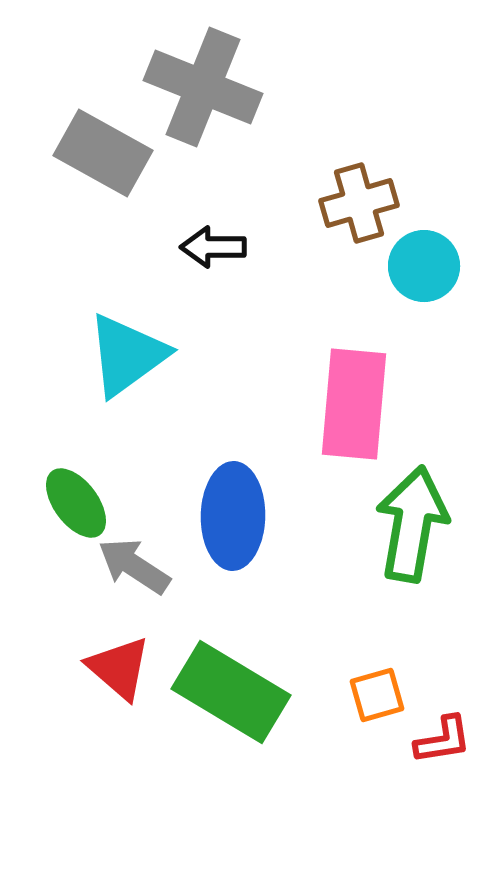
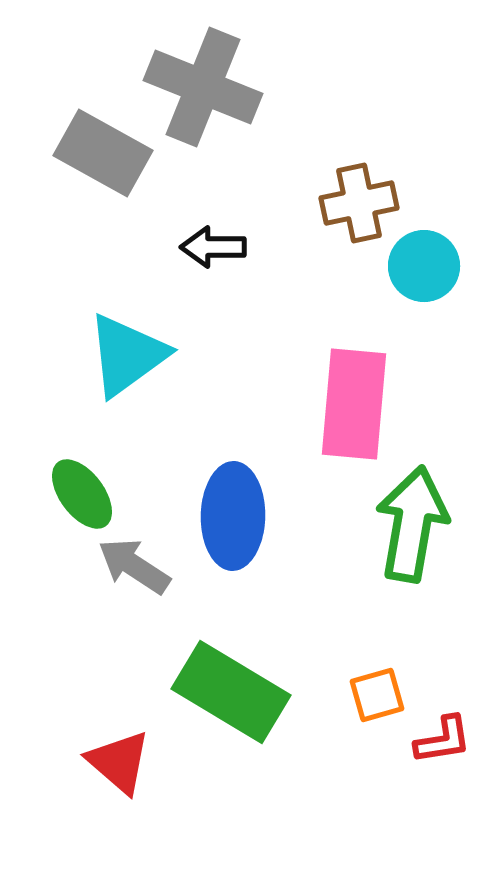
brown cross: rotated 4 degrees clockwise
green ellipse: moved 6 px right, 9 px up
red triangle: moved 94 px down
